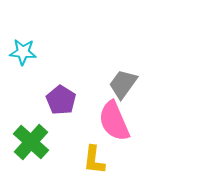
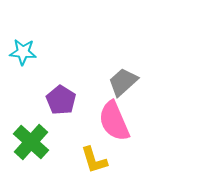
gray trapezoid: moved 2 px up; rotated 12 degrees clockwise
yellow L-shape: rotated 24 degrees counterclockwise
